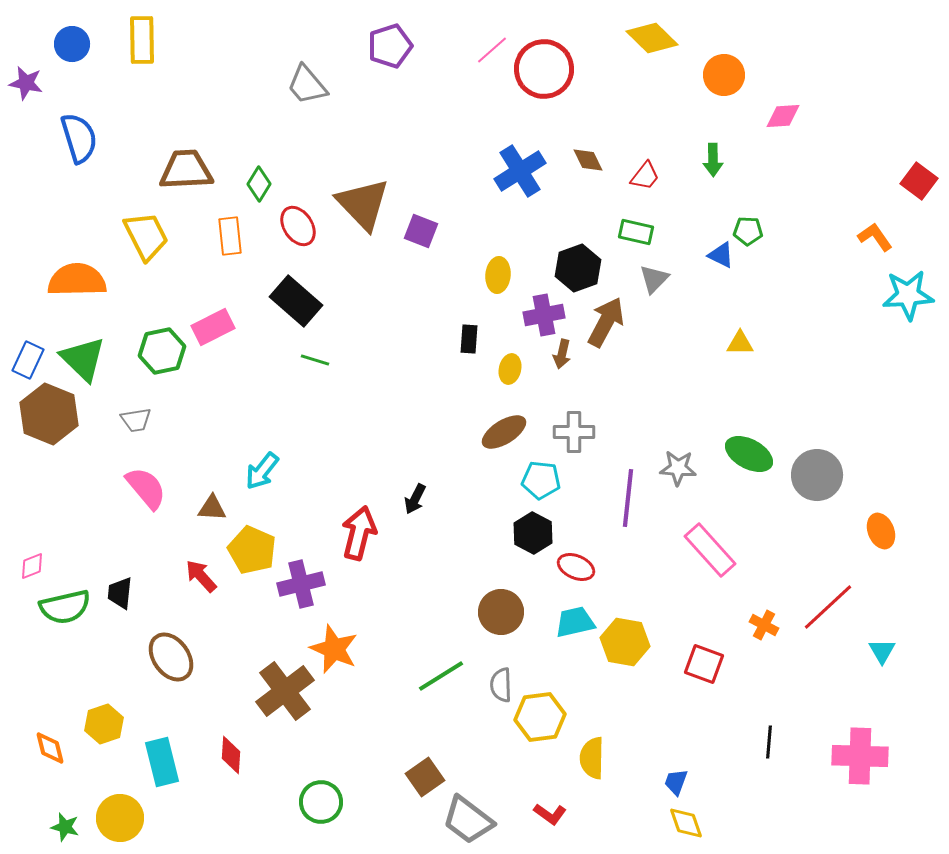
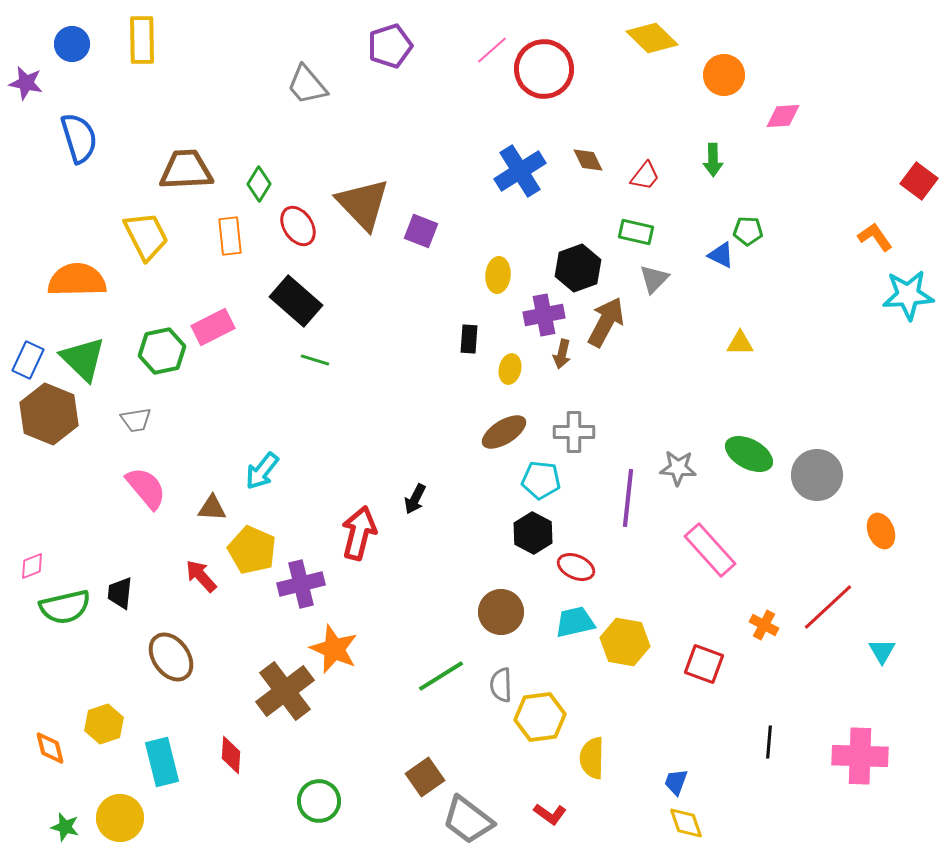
green circle at (321, 802): moved 2 px left, 1 px up
